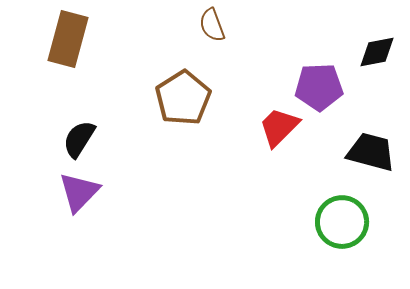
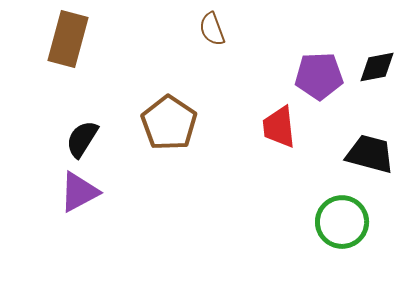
brown semicircle: moved 4 px down
black diamond: moved 15 px down
purple pentagon: moved 11 px up
brown pentagon: moved 14 px left, 25 px down; rotated 6 degrees counterclockwise
red trapezoid: rotated 51 degrees counterclockwise
black semicircle: moved 3 px right
black trapezoid: moved 1 px left, 2 px down
purple triangle: rotated 18 degrees clockwise
